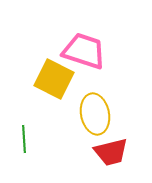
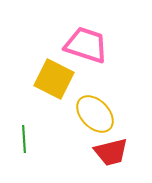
pink trapezoid: moved 2 px right, 6 px up
yellow ellipse: rotated 33 degrees counterclockwise
